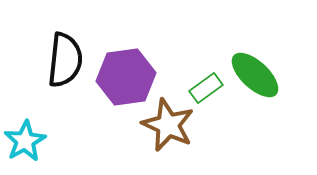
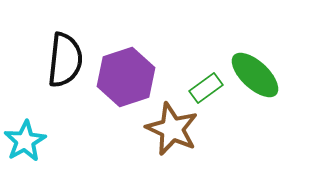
purple hexagon: rotated 10 degrees counterclockwise
brown star: moved 4 px right, 4 px down
